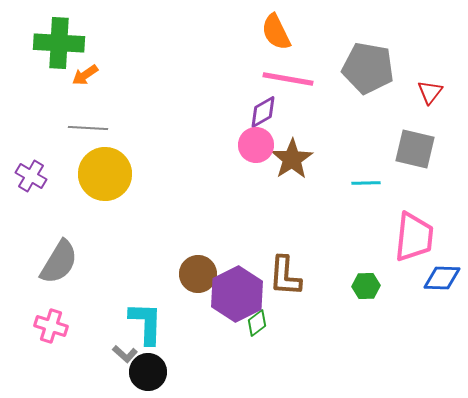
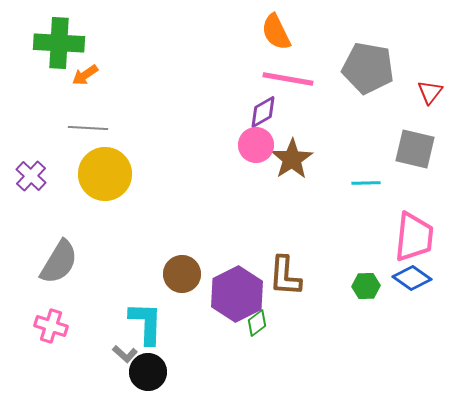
purple cross: rotated 12 degrees clockwise
brown circle: moved 16 px left
blue diamond: moved 30 px left; rotated 33 degrees clockwise
